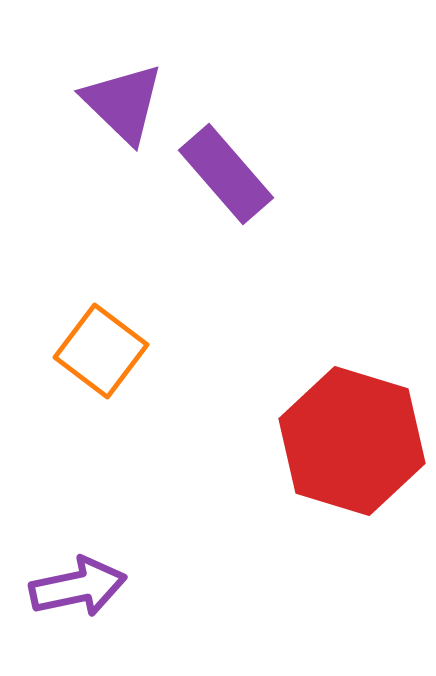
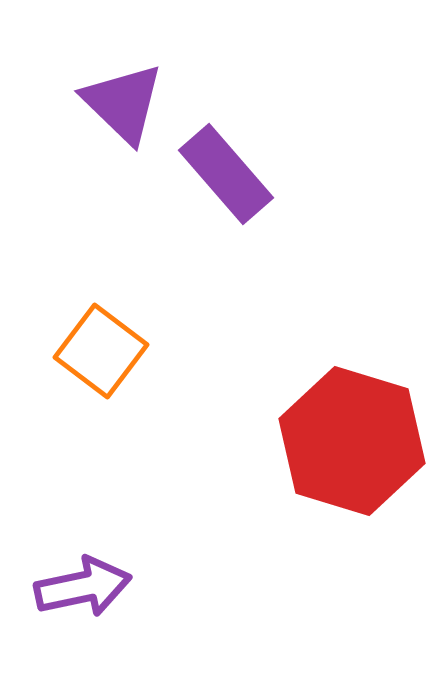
purple arrow: moved 5 px right
